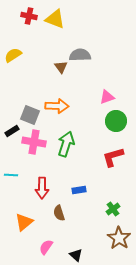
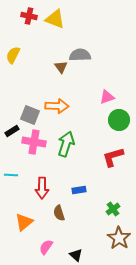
yellow semicircle: rotated 30 degrees counterclockwise
green circle: moved 3 px right, 1 px up
